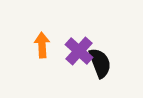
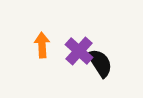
black semicircle: rotated 12 degrees counterclockwise
